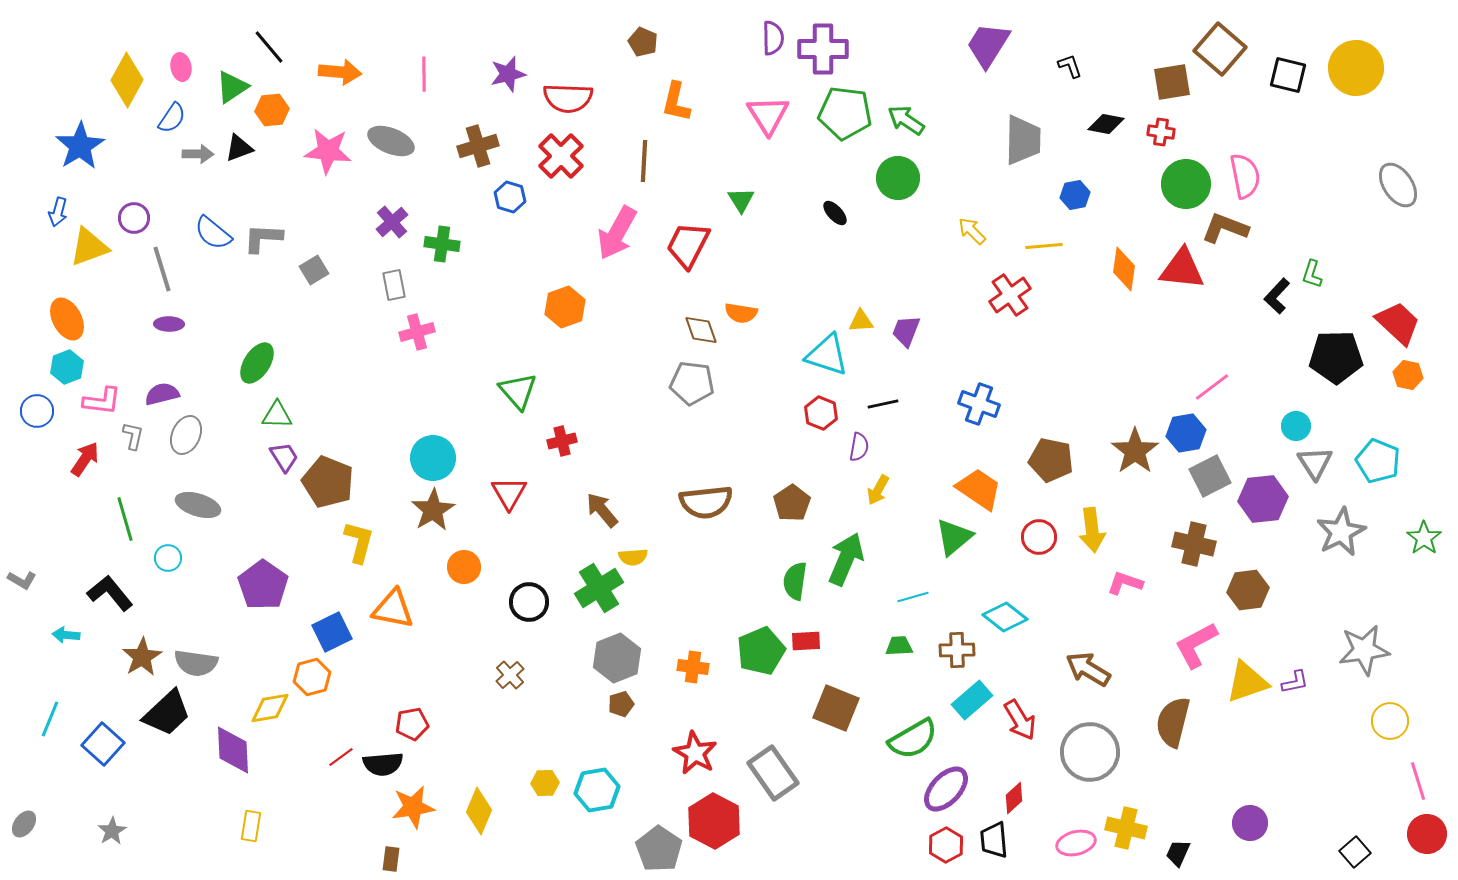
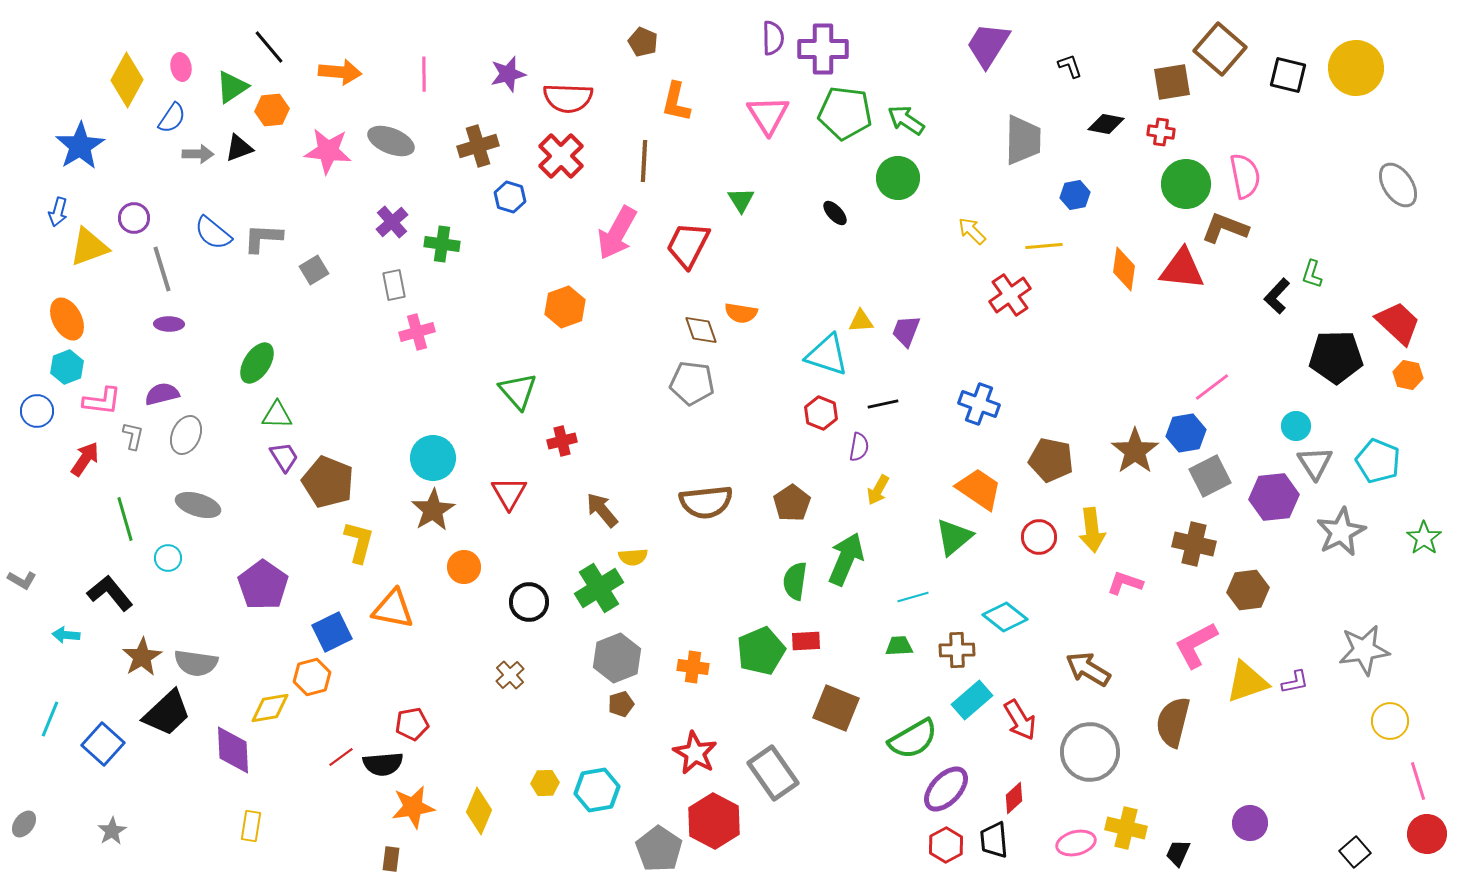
purple hexagon at (1263, 499): moved 11 px right, 2 px up
